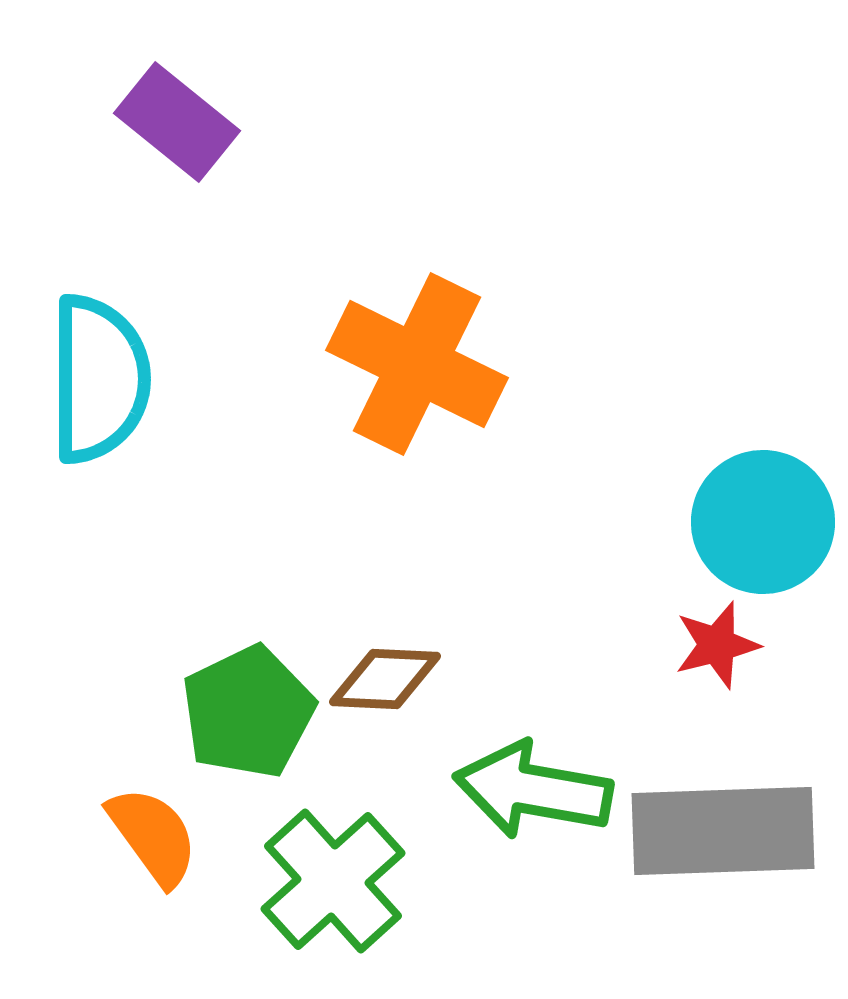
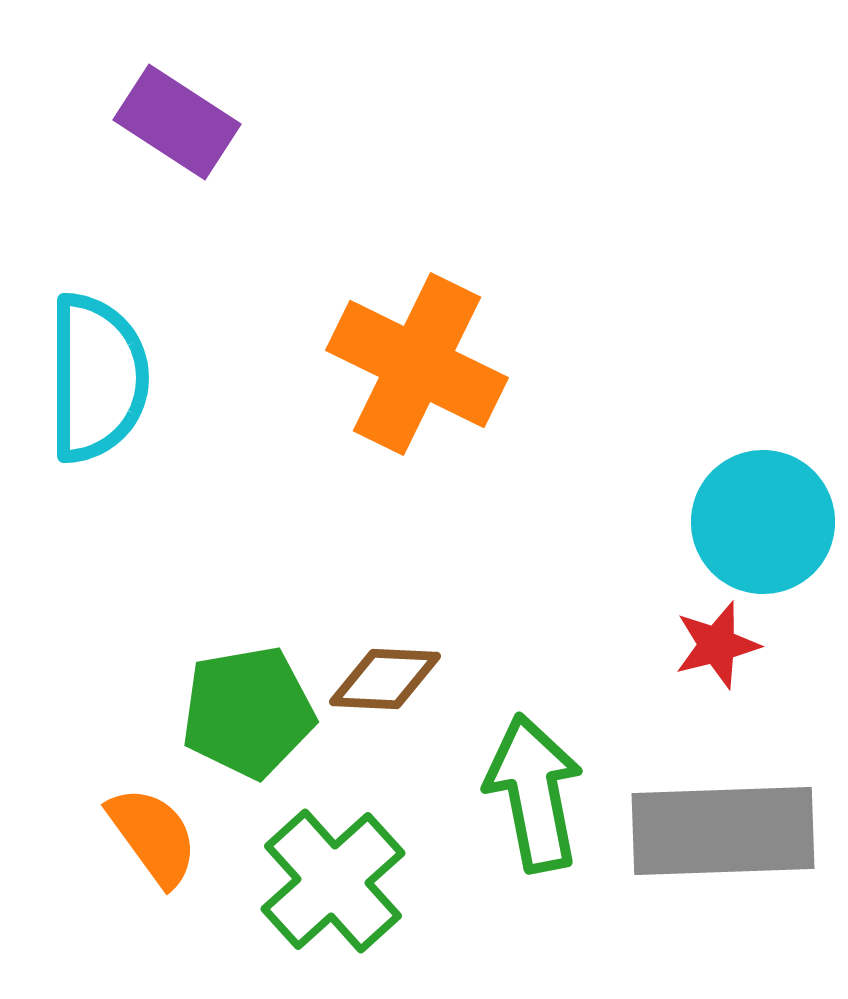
purple rectangle: rotated 6 degrees counterclockwise
cyan semicircle: moved 2 px left, 1 px up
green pentagon: rotated 16 degrees clockwise
green arrow: moved 1 px right, 3 px down; rotated 69 degrees clockwise
